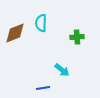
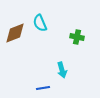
cyan semicircle: moved 1 px left; rotated 24 degrees counterclockwise
green cross: rotated 16 degrees clockwise
cyan arrow: rotated 35 degrees clockwise
